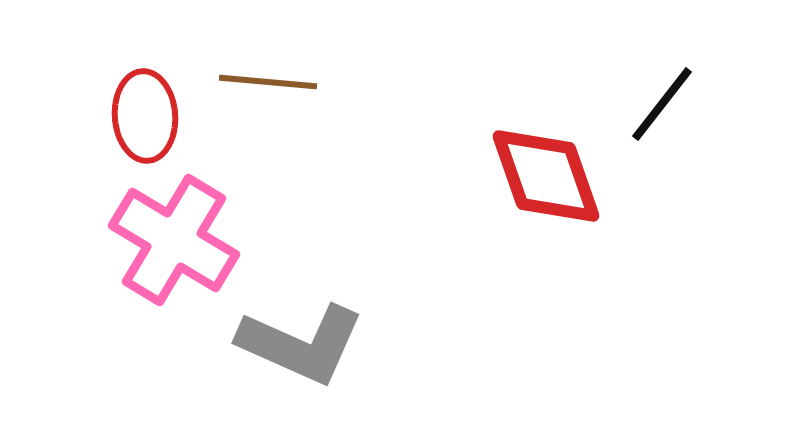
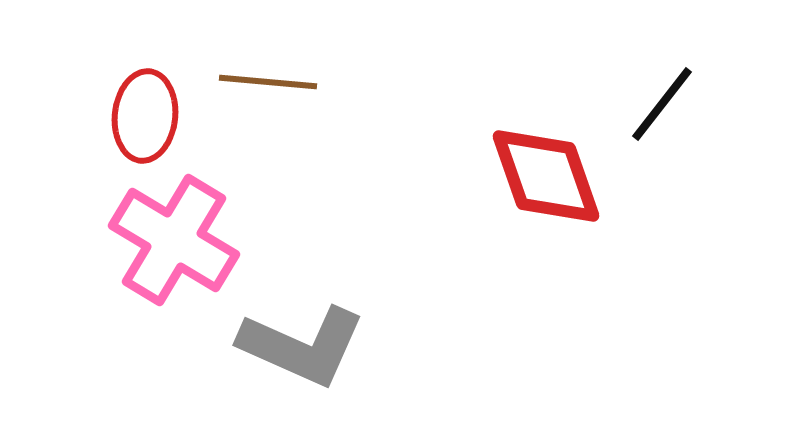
red ellipse: rotated 10 degrees clockwise
gray L-shape: moved 1 px right, 2 px down
